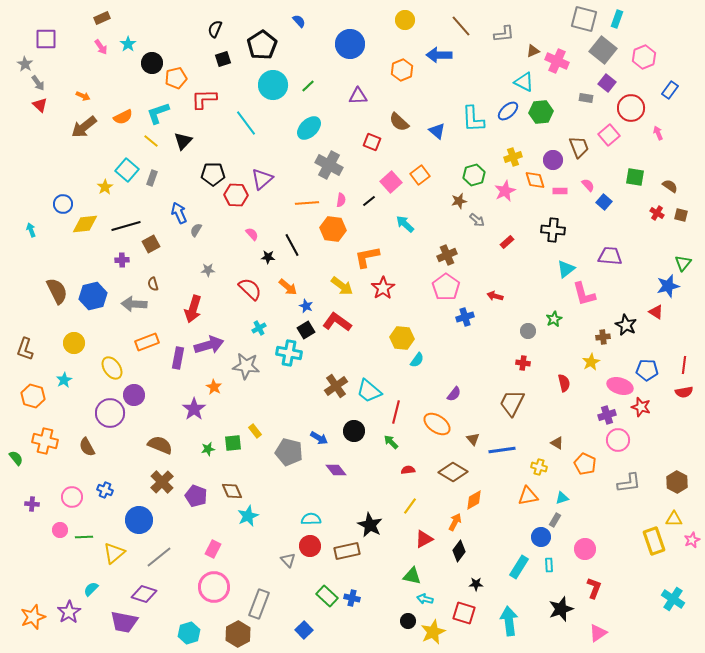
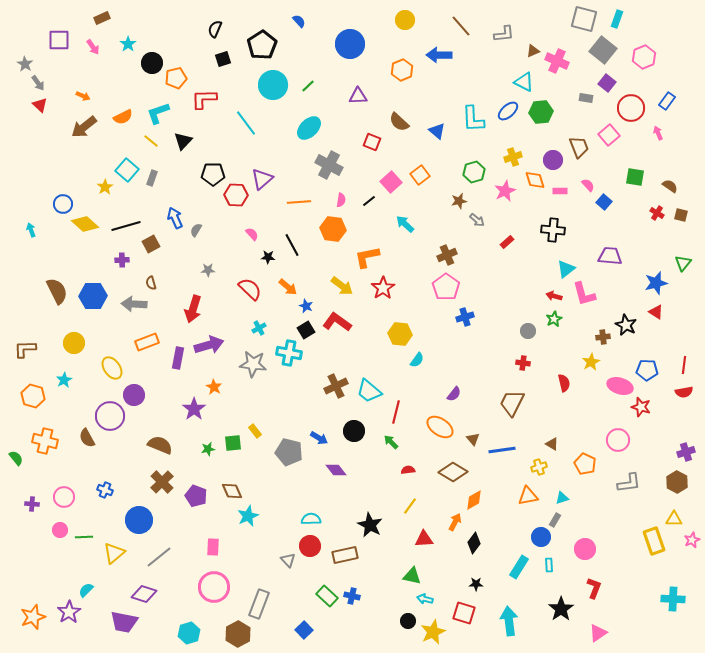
purple square at (46, 39): moved 13 px right, 1 px down
pink arrow at (101, 47): moved 8 px left
blue rectangle at (670, 90): moved 3 px left, 11 px down
green hexagon at (474, 175): moved 3 px up
orange line at (307, 203): moved 8 px left, 1 px up
blue arrow at (179, 213): moved 4 px left, 5 px down
yellow diamond at (85, 224): rotated 48 degrees clockwise
brown semicircle at (153, 284): moved 2 px left, 1 px up
blue star at (668, 286): moved 12 px left, 3 px up
blue hexagon at (93, 296): rotated 12 degrees clockwise
red arrow at (495, 296): moved 59 px right
yellow hexagon at (402, 338): moved 2 px left, 4 px up
brown L-shape at (25, 349): rotated 70 degrees clockwise
gray star at (246, 366): moved 7 px right, 2 px up
brown cross at (336, 386): rotated 10 degrees clockwise
purple circle at (110, 413): moved 3 px down
purple cross at (607, 415): moved 79 px right, 37 px down
orange ellipse at (437, 424): moved 3 px right, 3 px down
brown triangle at (557, 443): moved 5 px left, 1 px down
brown semicircle at (87, 447): moved 9 px up
yellow cross at (539, 467): rotated 35 degrees counterclockwise
pink circle at (72, 497): moved 8 px left
red triangle at (424, 539): rotated 24 degrees clockwise
pink rectangle at (213, 549): moved 2 px up; rotated 24 degrees counterclockwise
brown rectangle at (347, 551): moved 2 px left, 4 px down
black diamond at (459, 551): moved 15 px right, 8 px up
cyan semicircle at (91, 589): moved 5 px left, 1 px down
blue cross at (352, 598): moved 2 px up
cyan cross at (673, 599): rotated 30 degrees counterclockwise
black star at (561, 609): rotated 15 degrees counterclockwise
